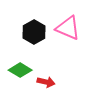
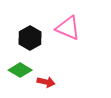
black hexagon: moved 4 px left, 6 px down
